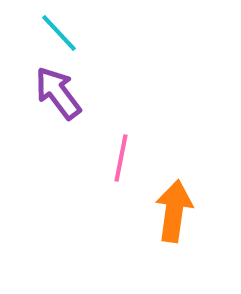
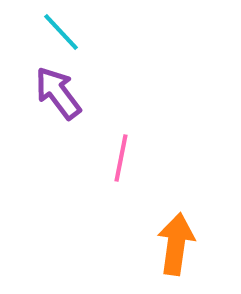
cyan line: moved 2 px right, 1 px up
orange arrow: moved 2 px right, 33 px down
